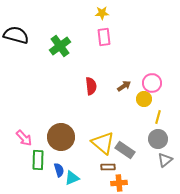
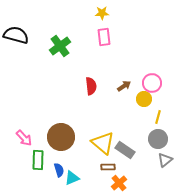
orange cross: rotated 35 degrees counterclockwise
